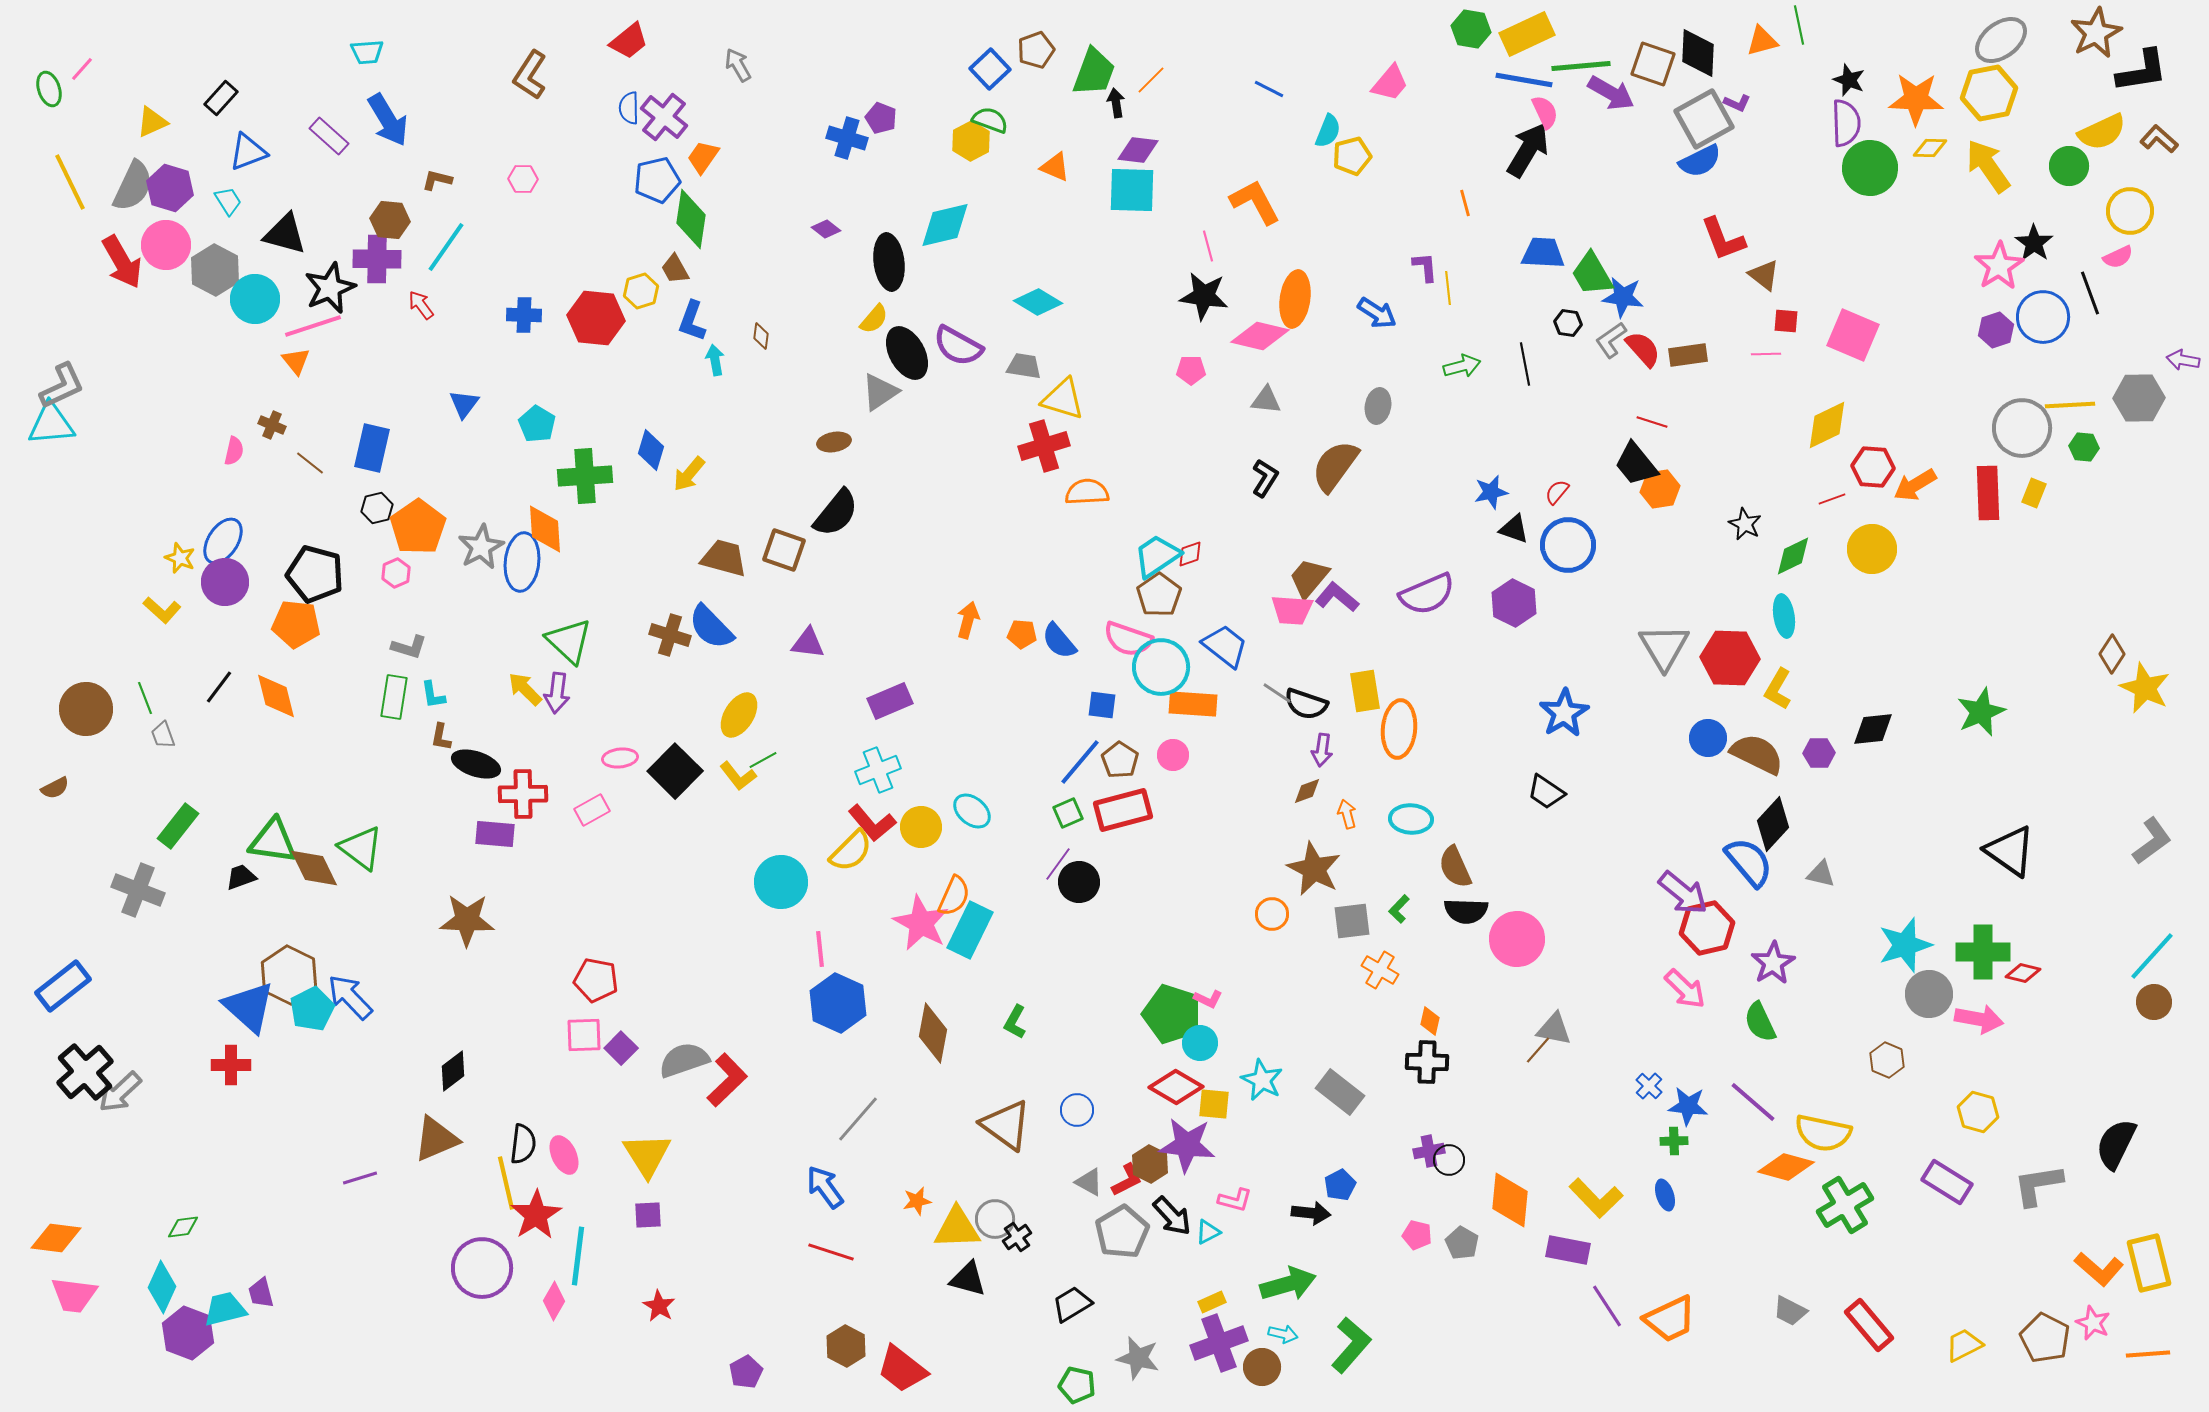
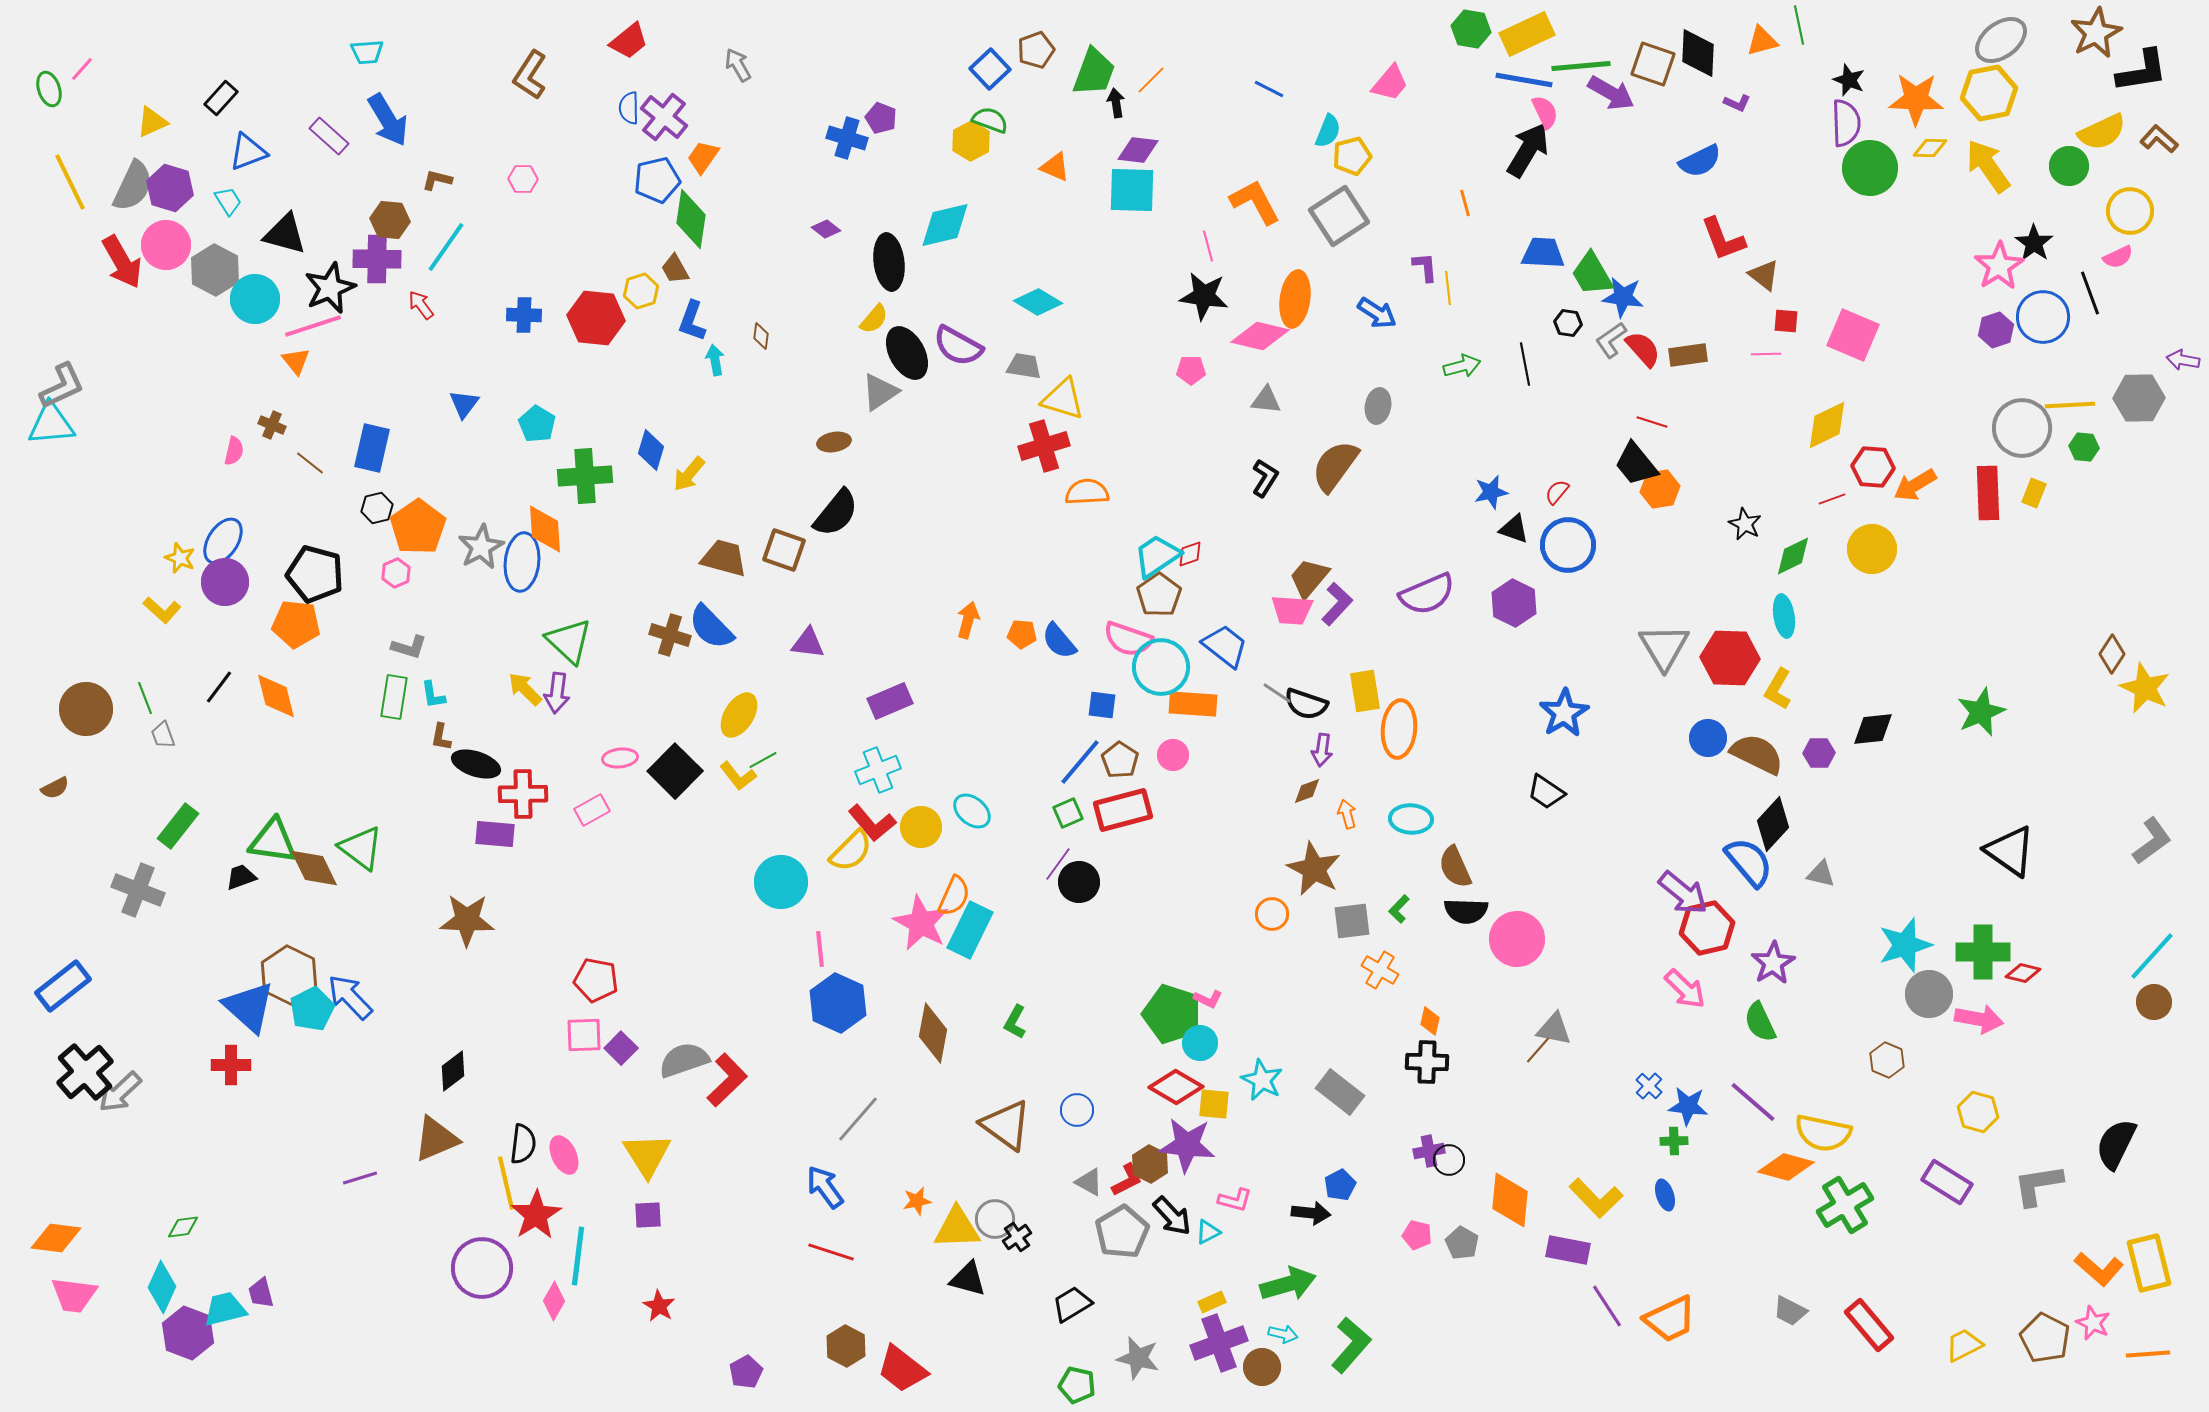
gray square at (1704, 119): moved 365 px left, 97 px down; rotated 4 degrees counterclockwise
purple L-shape at (1337, 597): moved 7 px down; rotated 93 degrees clockwise
